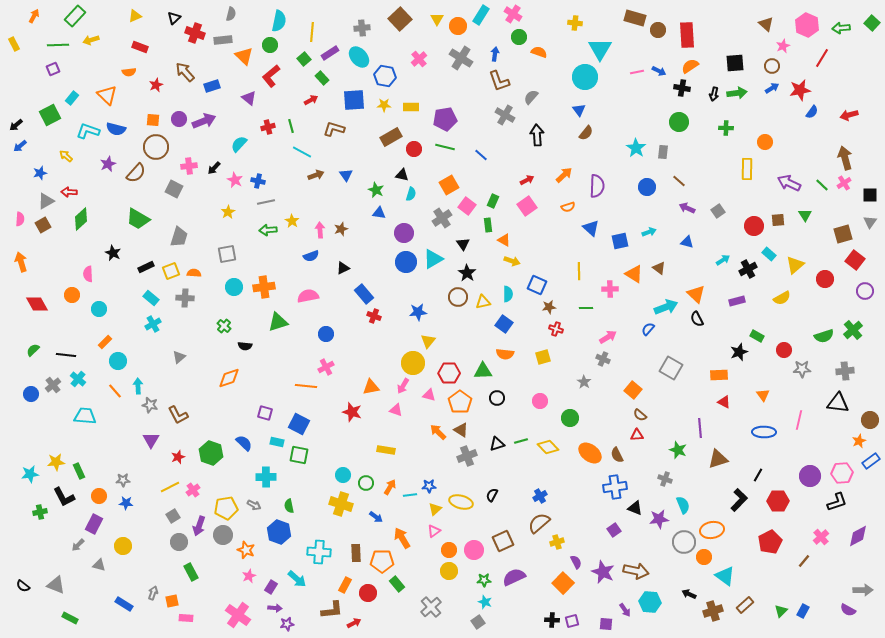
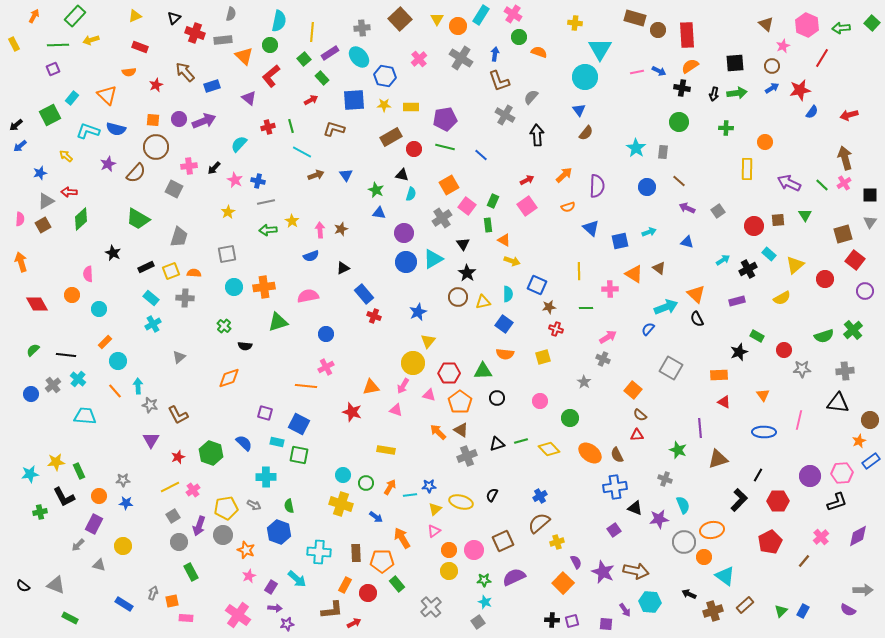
blue star at (418, 312): rotated 18 degrees counterclockwise
yellow diamond at (548, 447): moved 1 px right, 2 px down
